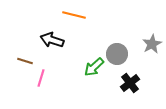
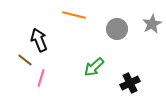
black arrow: moved 13 px left; rotated 50 degrees clockwise
gray star: moved 20 px up
gray circle: moved 25 px up
brown line: moved 1 px up; rotated 21 degrees clockwise
black cross: rotated 12 degrees clockwise
